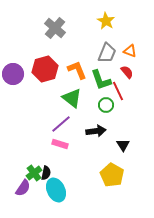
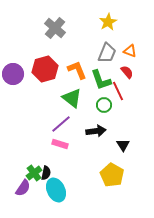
yellow star: moved 2 px right, 1 px down; rotated 12 degrees clockwise
green circle: moved 2 px left
